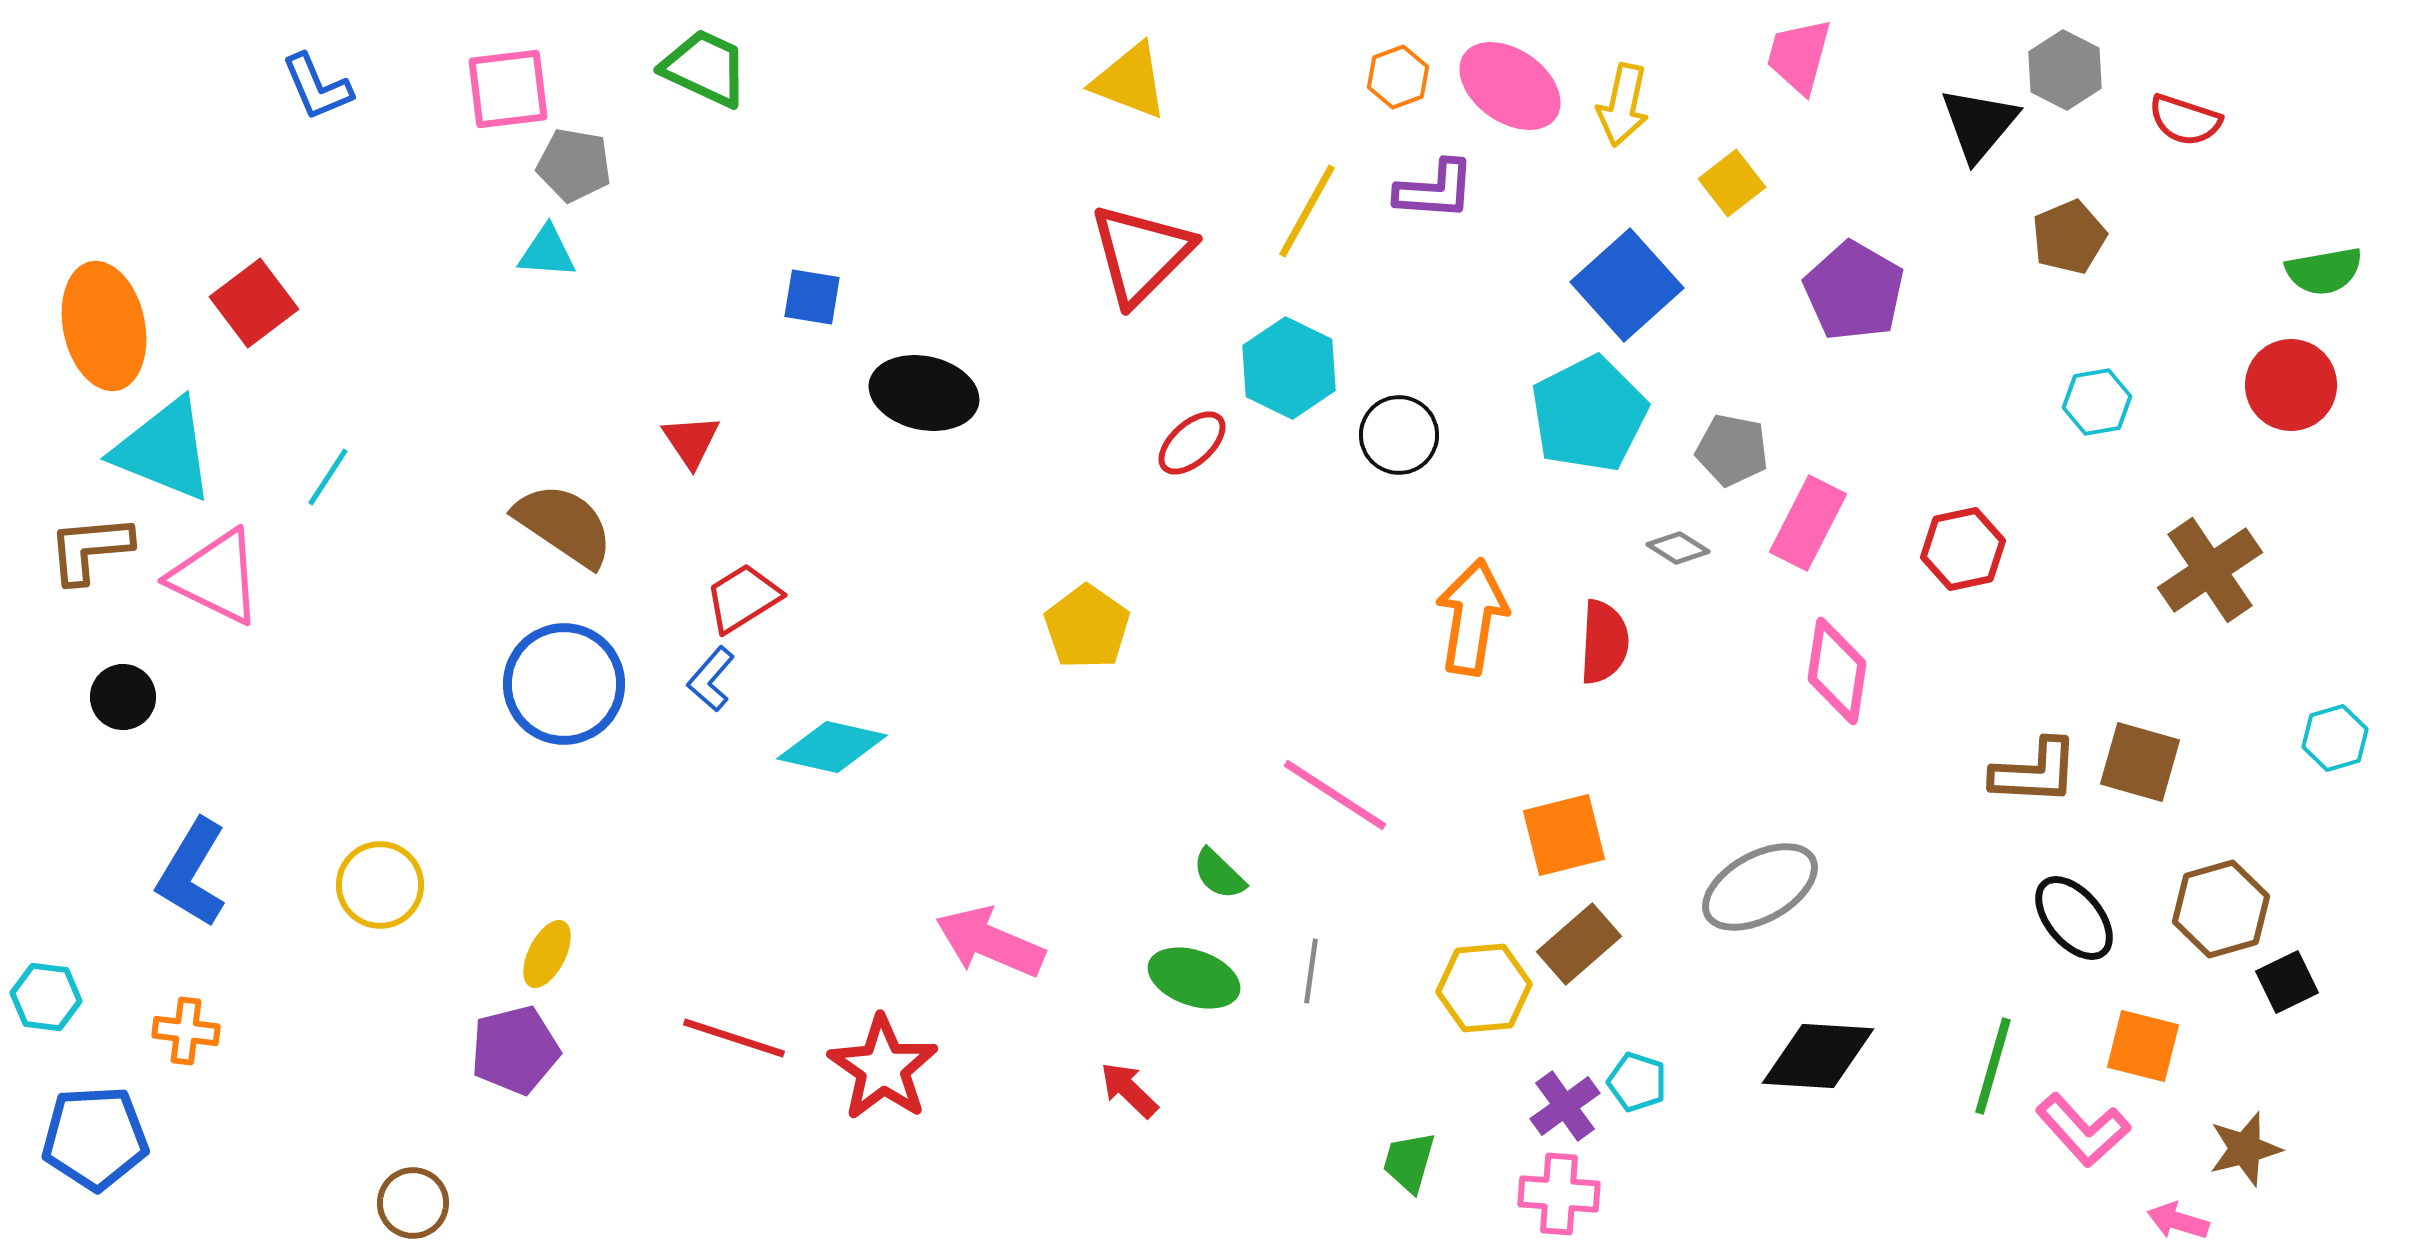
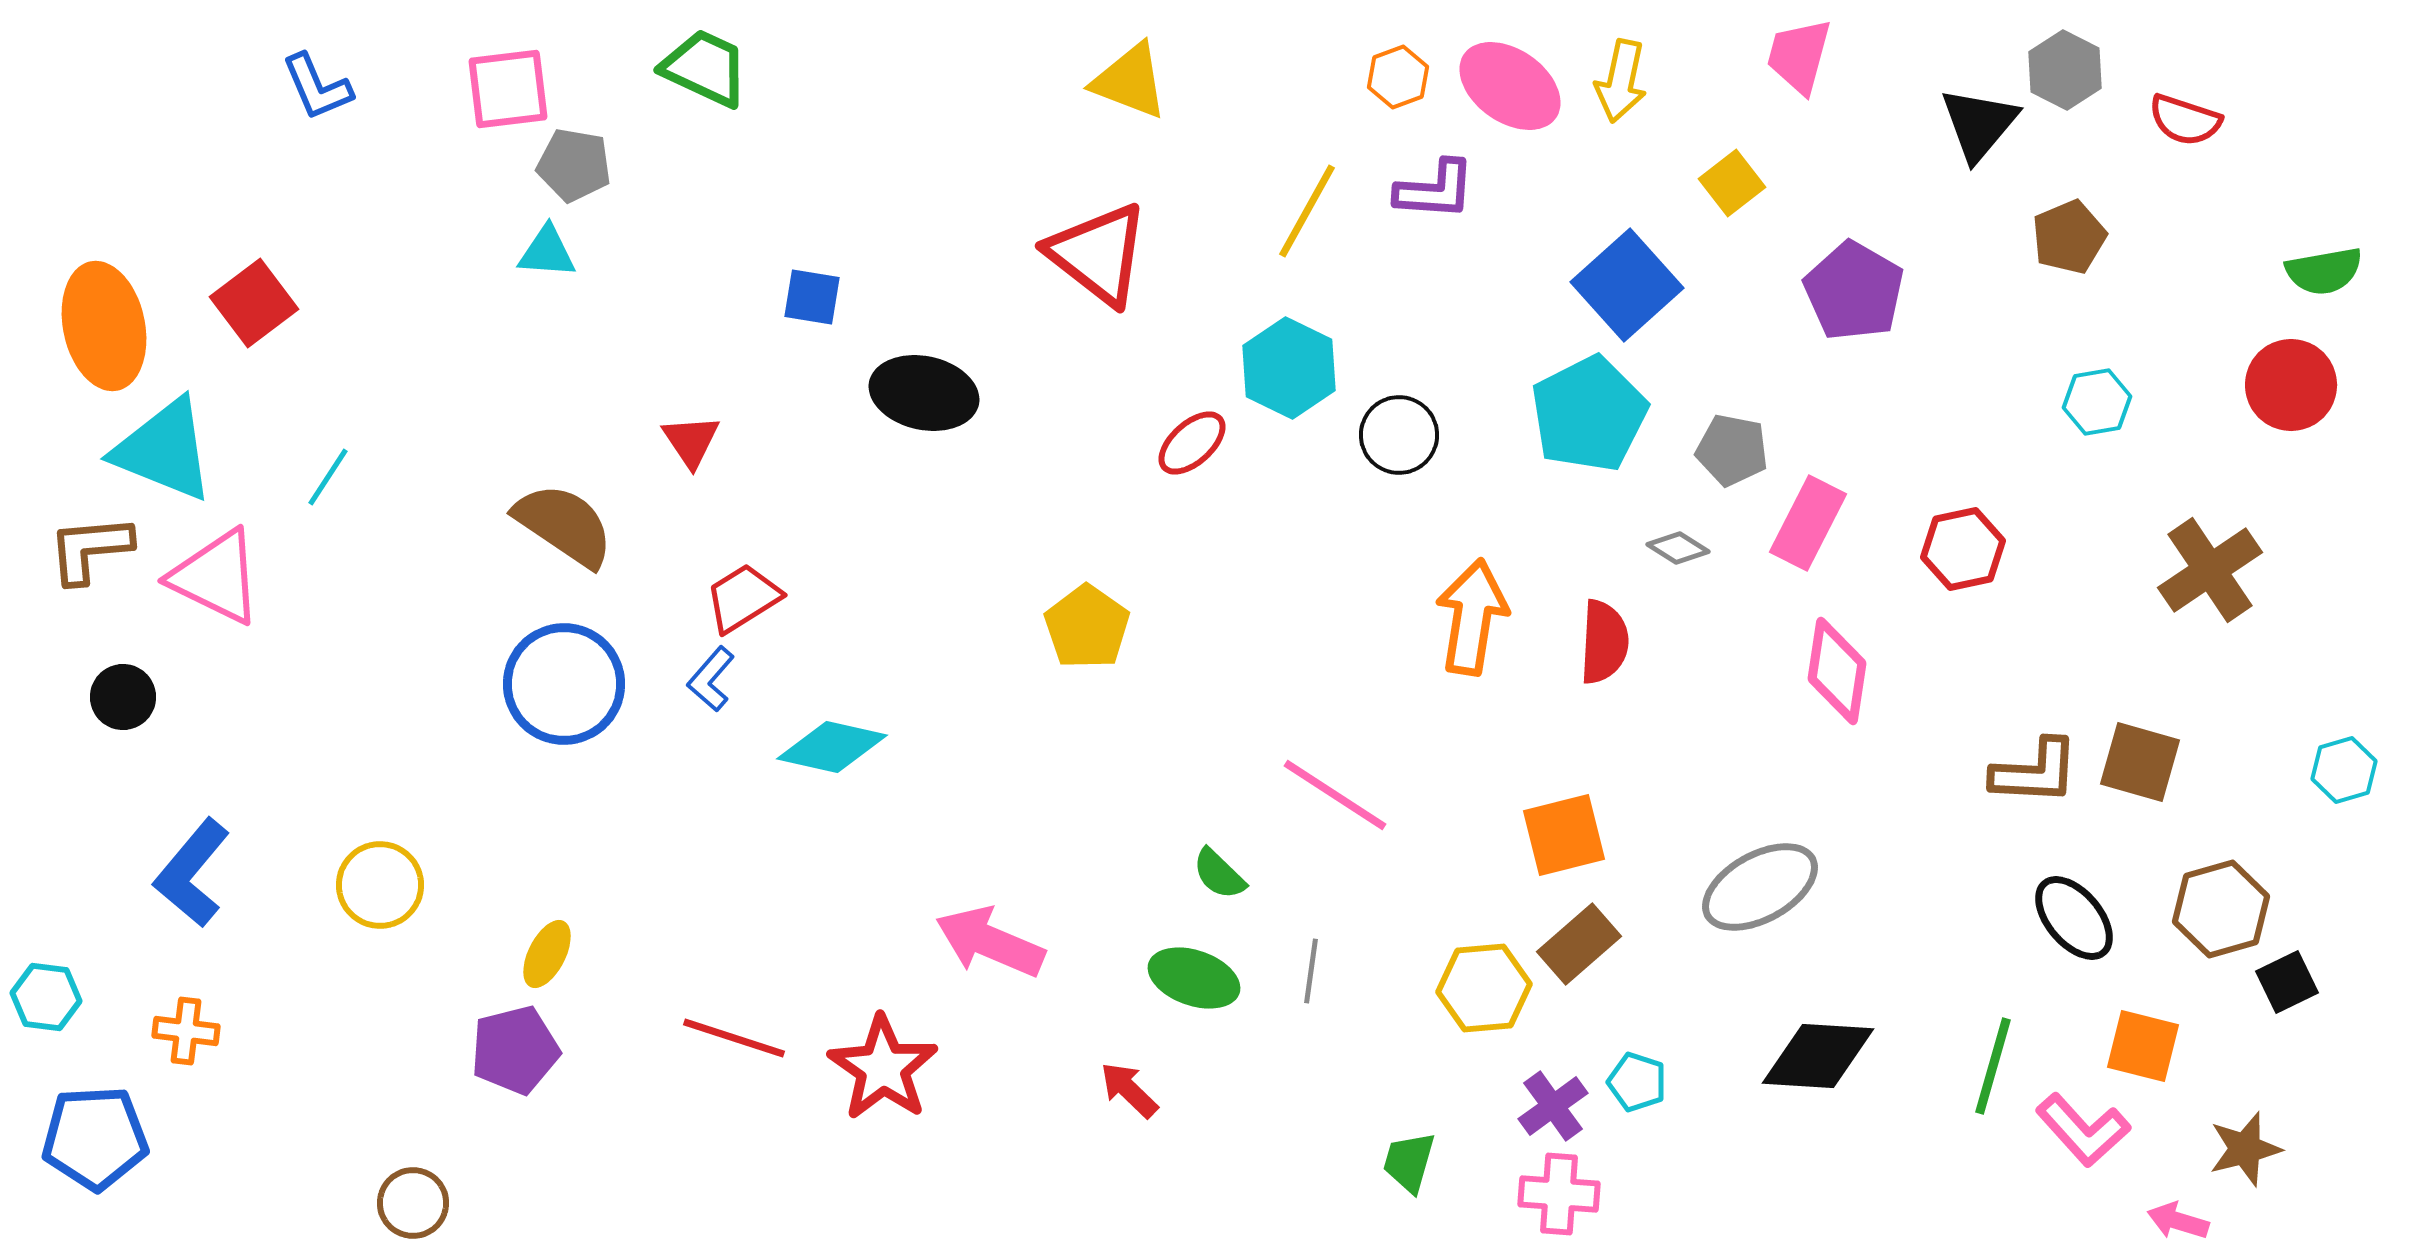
yellow arrow at (1623, 105): moved 2 px left, 24 px up
red triangle at (1141, 254): moved 43 px left; rotated 37 degrees counterclockwise
cyan hexagon at (2335, 738): moved 9 px right, 32 px down
blue L-shape at (192, 873): rotated 9 degrees clockwise
purple cross at (1565, 1106): moved 12 px left
